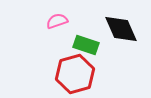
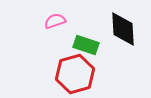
pink semicircle: moved 2 px left
black diamond: moved 2 px right; rotated 21 degrees clockwise
